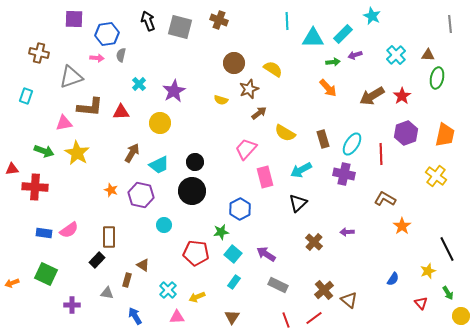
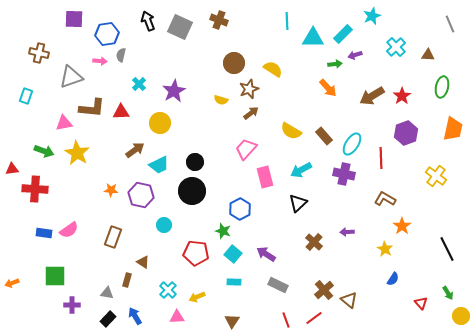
cyan star at (372, 16): rotated 24 degrees clockwise
gray line at (450, 24): rotated 18 degrees counterclockwise
gray square at (180, 27): rotated 10 degrees clockwise
cyan cross at (396, 55): moved 8 px up
pink arrow at (97, 58): moved 3 px right, 3 px down
green arrow at (333, 62): moved 2 px right, 2 px down
green ellipse at (437, 78): moved 5 px right, 9 px down
brown L-shape at (90, 107): moved 2 px right, 1 px down
brown arrow at (259, 113): moved 8 px left
yellow semicircle at (285, 133): moved 6 px right, 2 px up
orange trapezoid at (445, 135): moved 8 px right, 6 px up
brown rectangle at (323, 139): moved 1 px right, 3 px up; rotated 24 degrees counterclockwise
brown arrow at (132, 153): moved 3 px right, 3 px up; rotated 24 degrees clockwise
red line at (381, 154): moved 4 px down
red cross at (35, 187): moved 2 px down
orange star at (111, 190): rotated 16 degrees counterclockwise
green star at (221, 232): moved 2 px right, 1 px up; rotated 28 degrees clockwise
brown rectangle at (109, 237): moved 4 px right; rotated 20 degrees clockwise
black rectangle at (97, 260): moved 11 px right, 59 px down
brown triangle at (143, 265): moved 3 px up
yellow star at (428, 271): moved 43 px left, 22 px up; rotated 21 degrees counterclockwise
green square at (46, 274): moved 9 px right, 2 px down; rotated 25 degrees counterclockwise
cyan rectangle at (234, 282): rotated 56 degrees clockwise
brown triangle at (232, 317): moved 4 px down
